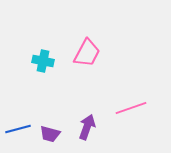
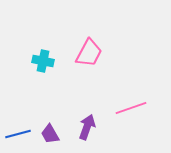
pink trapezoid: moved 2 px right
blue line: moved 5 px down
purple trapezoid: rotated 45 degrees clockwise
